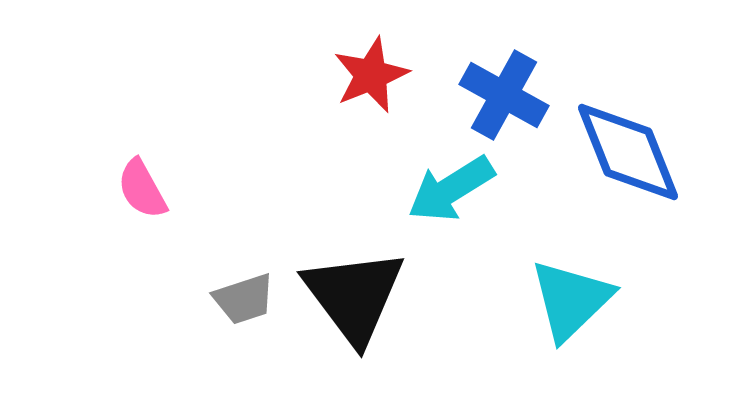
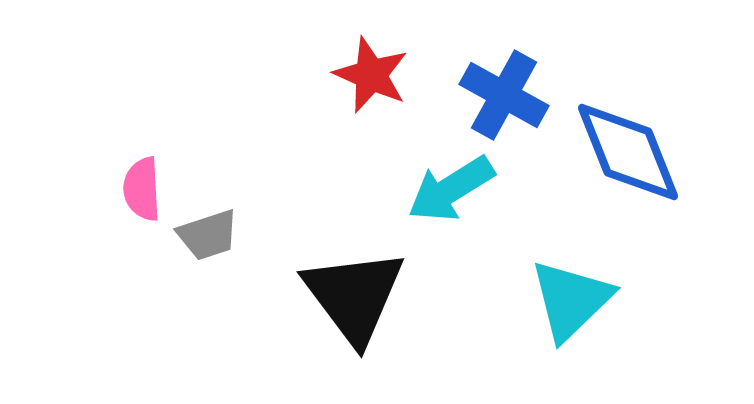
red star: rotated 26 degrees counterclockwise
pink semicircle: rotated 26 degrees clockwise
gray trapezoid: moved 36 px left, 64 px up
